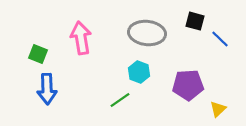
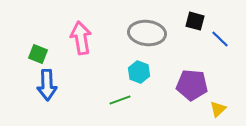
purple pentagon: moved 4 px right; rotated 8 degrees clockwise
blue arrow: moved 4 px up
green line: rotated 15 degrees clockwise
